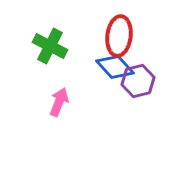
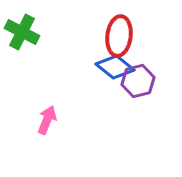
green cross: moved 28 px left, 14 px up
blue diamond: rotated 9 degrees counterclockwise
pink arrow: moved 12 px left, 18 px down
